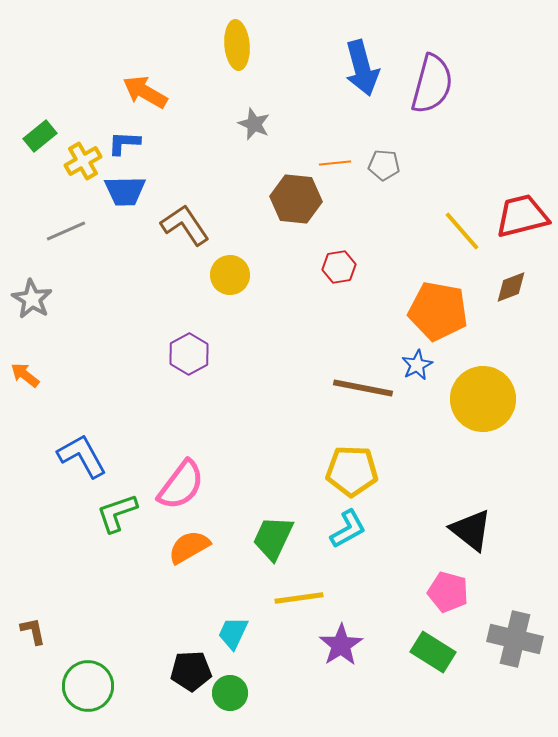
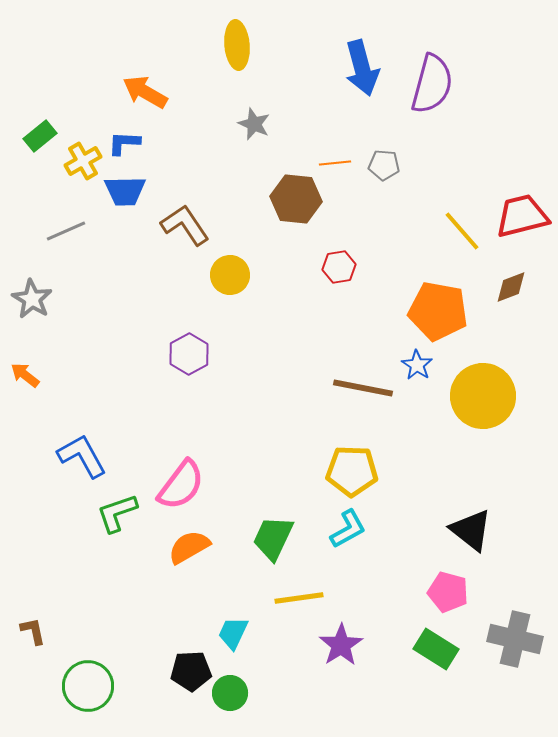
blue star at (417, 365): rotated 12 degrees counterclockwise
yellow circle at (483, 399): moved 3 px up
green rectangle at (433, 652): moved 3 px right, 3 px up
